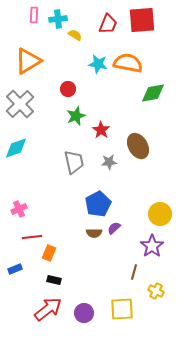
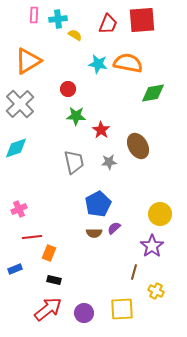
green star: rotated 24 degrees clockwise
